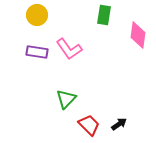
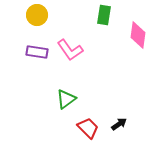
pink L-shape: moved 1 px right, 1 px down
green triangle: rotated 10 degrees clockwise
red trapezoid: moved 1 px left, 3 px down
